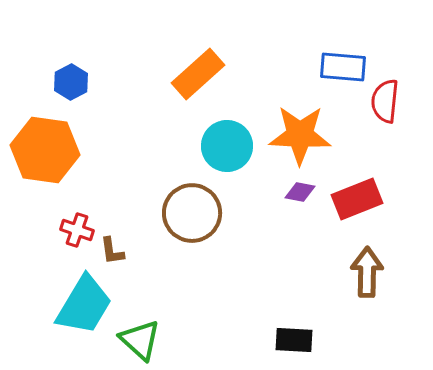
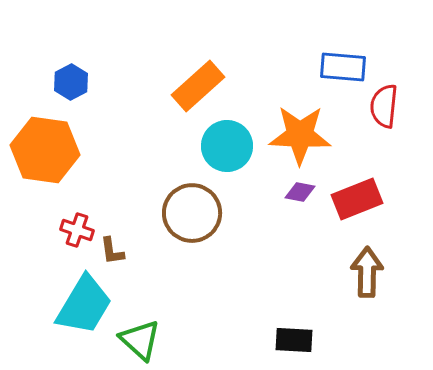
orange rectangle: moved 12 px down
red semicircle: moved 1 px left, 5 px down
